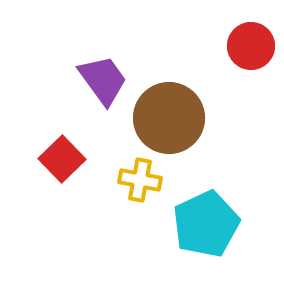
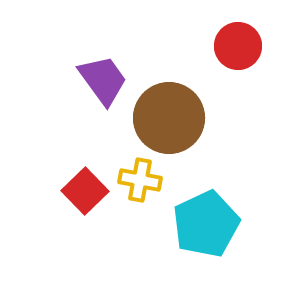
red circle: moved 13 px left
red square: moved 23 px right, 32 px down
